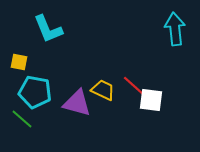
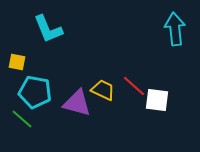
yellow square: moved 2 px left
white square: moved 6 px right
